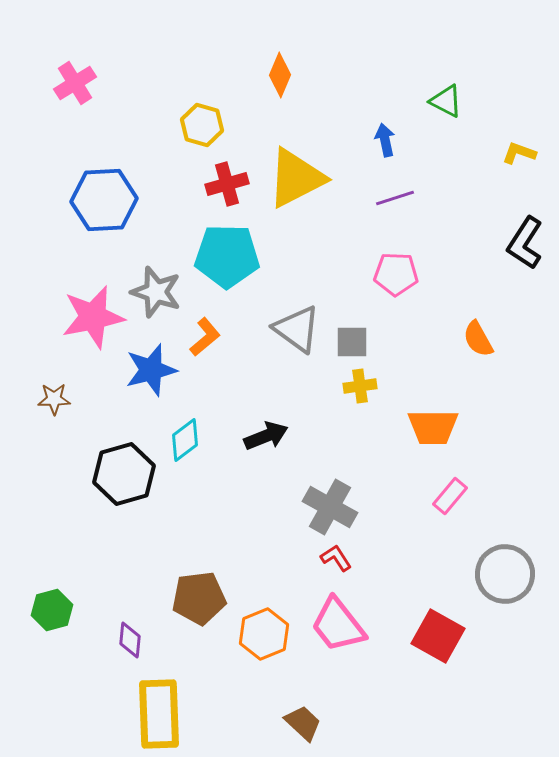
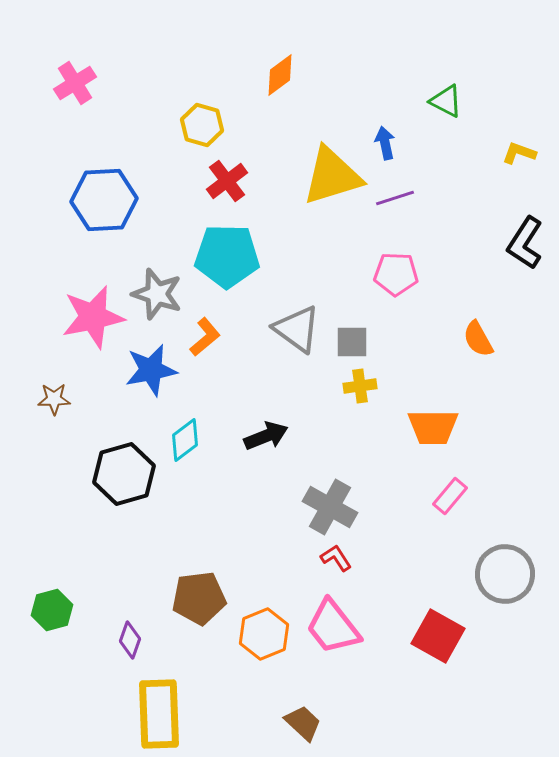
orange diamond: rotated 30 degrees clockwise
blue arrow: moved 3 px down
yellow triangle: moved 36 px right, 2 px up; rotated 10 degrees clockwise
red cross: moved 3 px up; rotated 21 degrees counterclockwise
gray star: moved 1 px right, 2 px down
blue star: rotated 4 degrees clockwise
pink trapezoid: moved 5 px left, 2 px down
purple diamond: rotated 15 degrees clockwise
